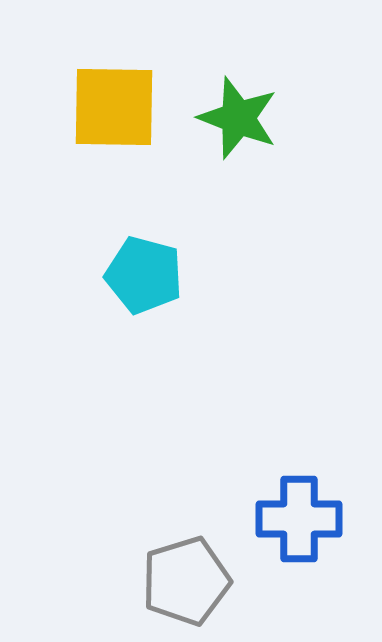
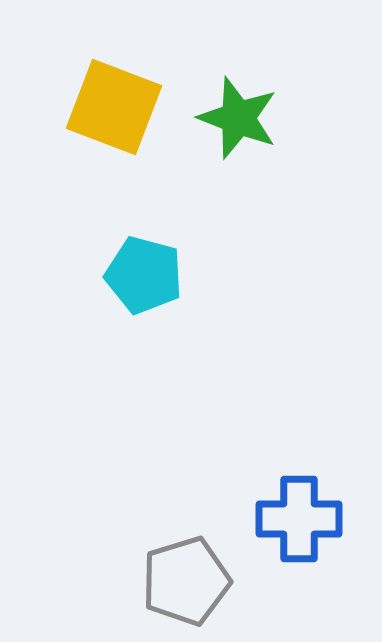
yellow square: rotated 20 degrees clockwise
